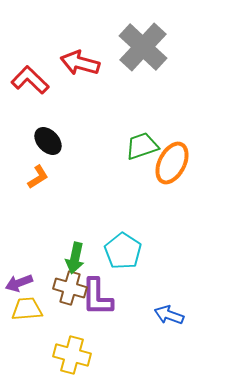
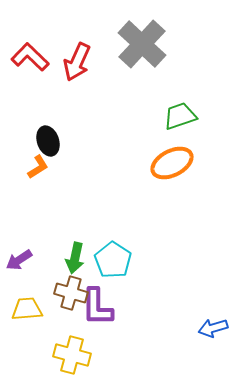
gray cross: moved 1 px left, 3 px up
red arrow: moved 3 px left, 1 px up; rotated 81 degrees counterclockwise
red L-shape: moved 23 px up
black ellipse: rotated 24 degrees clockwise
green trapezoid: moved 38 px right, 30 px up
orange ellipse: rotated 36 degrees clockwise
orange L-shape: moved 10 px up
cyan pentagon: moved 10 px left, 9 px down
purple arrow: moved 23 px up; rotated 12 degrees counterclockwise
brown cross: moved 1 px right, 5 px down
purple L-shape: moved 10 px down
blue arrow: moved 44 px right, 13 px down; rotated 36 degrees counterclockwise
